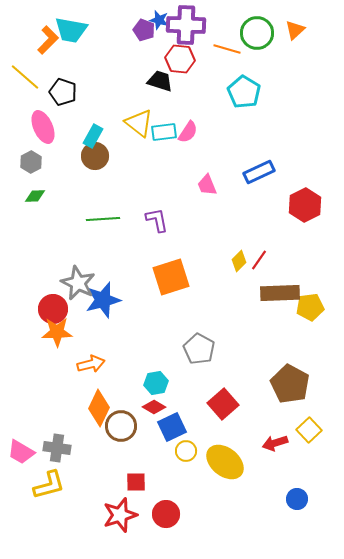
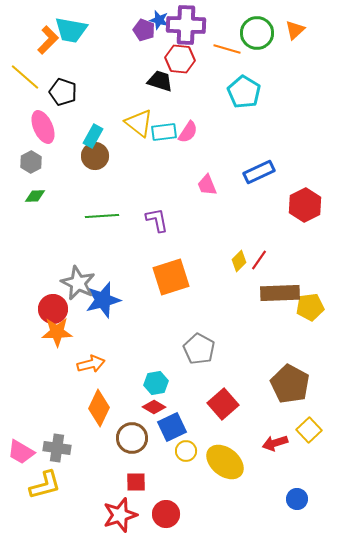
green line at (103, 219): moved 1 px left, 3 px up
brown circle at (121, 426): moved 11 px right, 12 px down
yellow L-shape at (49, 485): moved 4 px left
